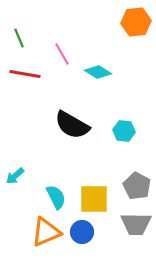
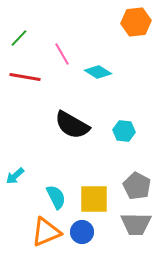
green line: rotated 66 degrees clockwise
red line: moved 3 px down
